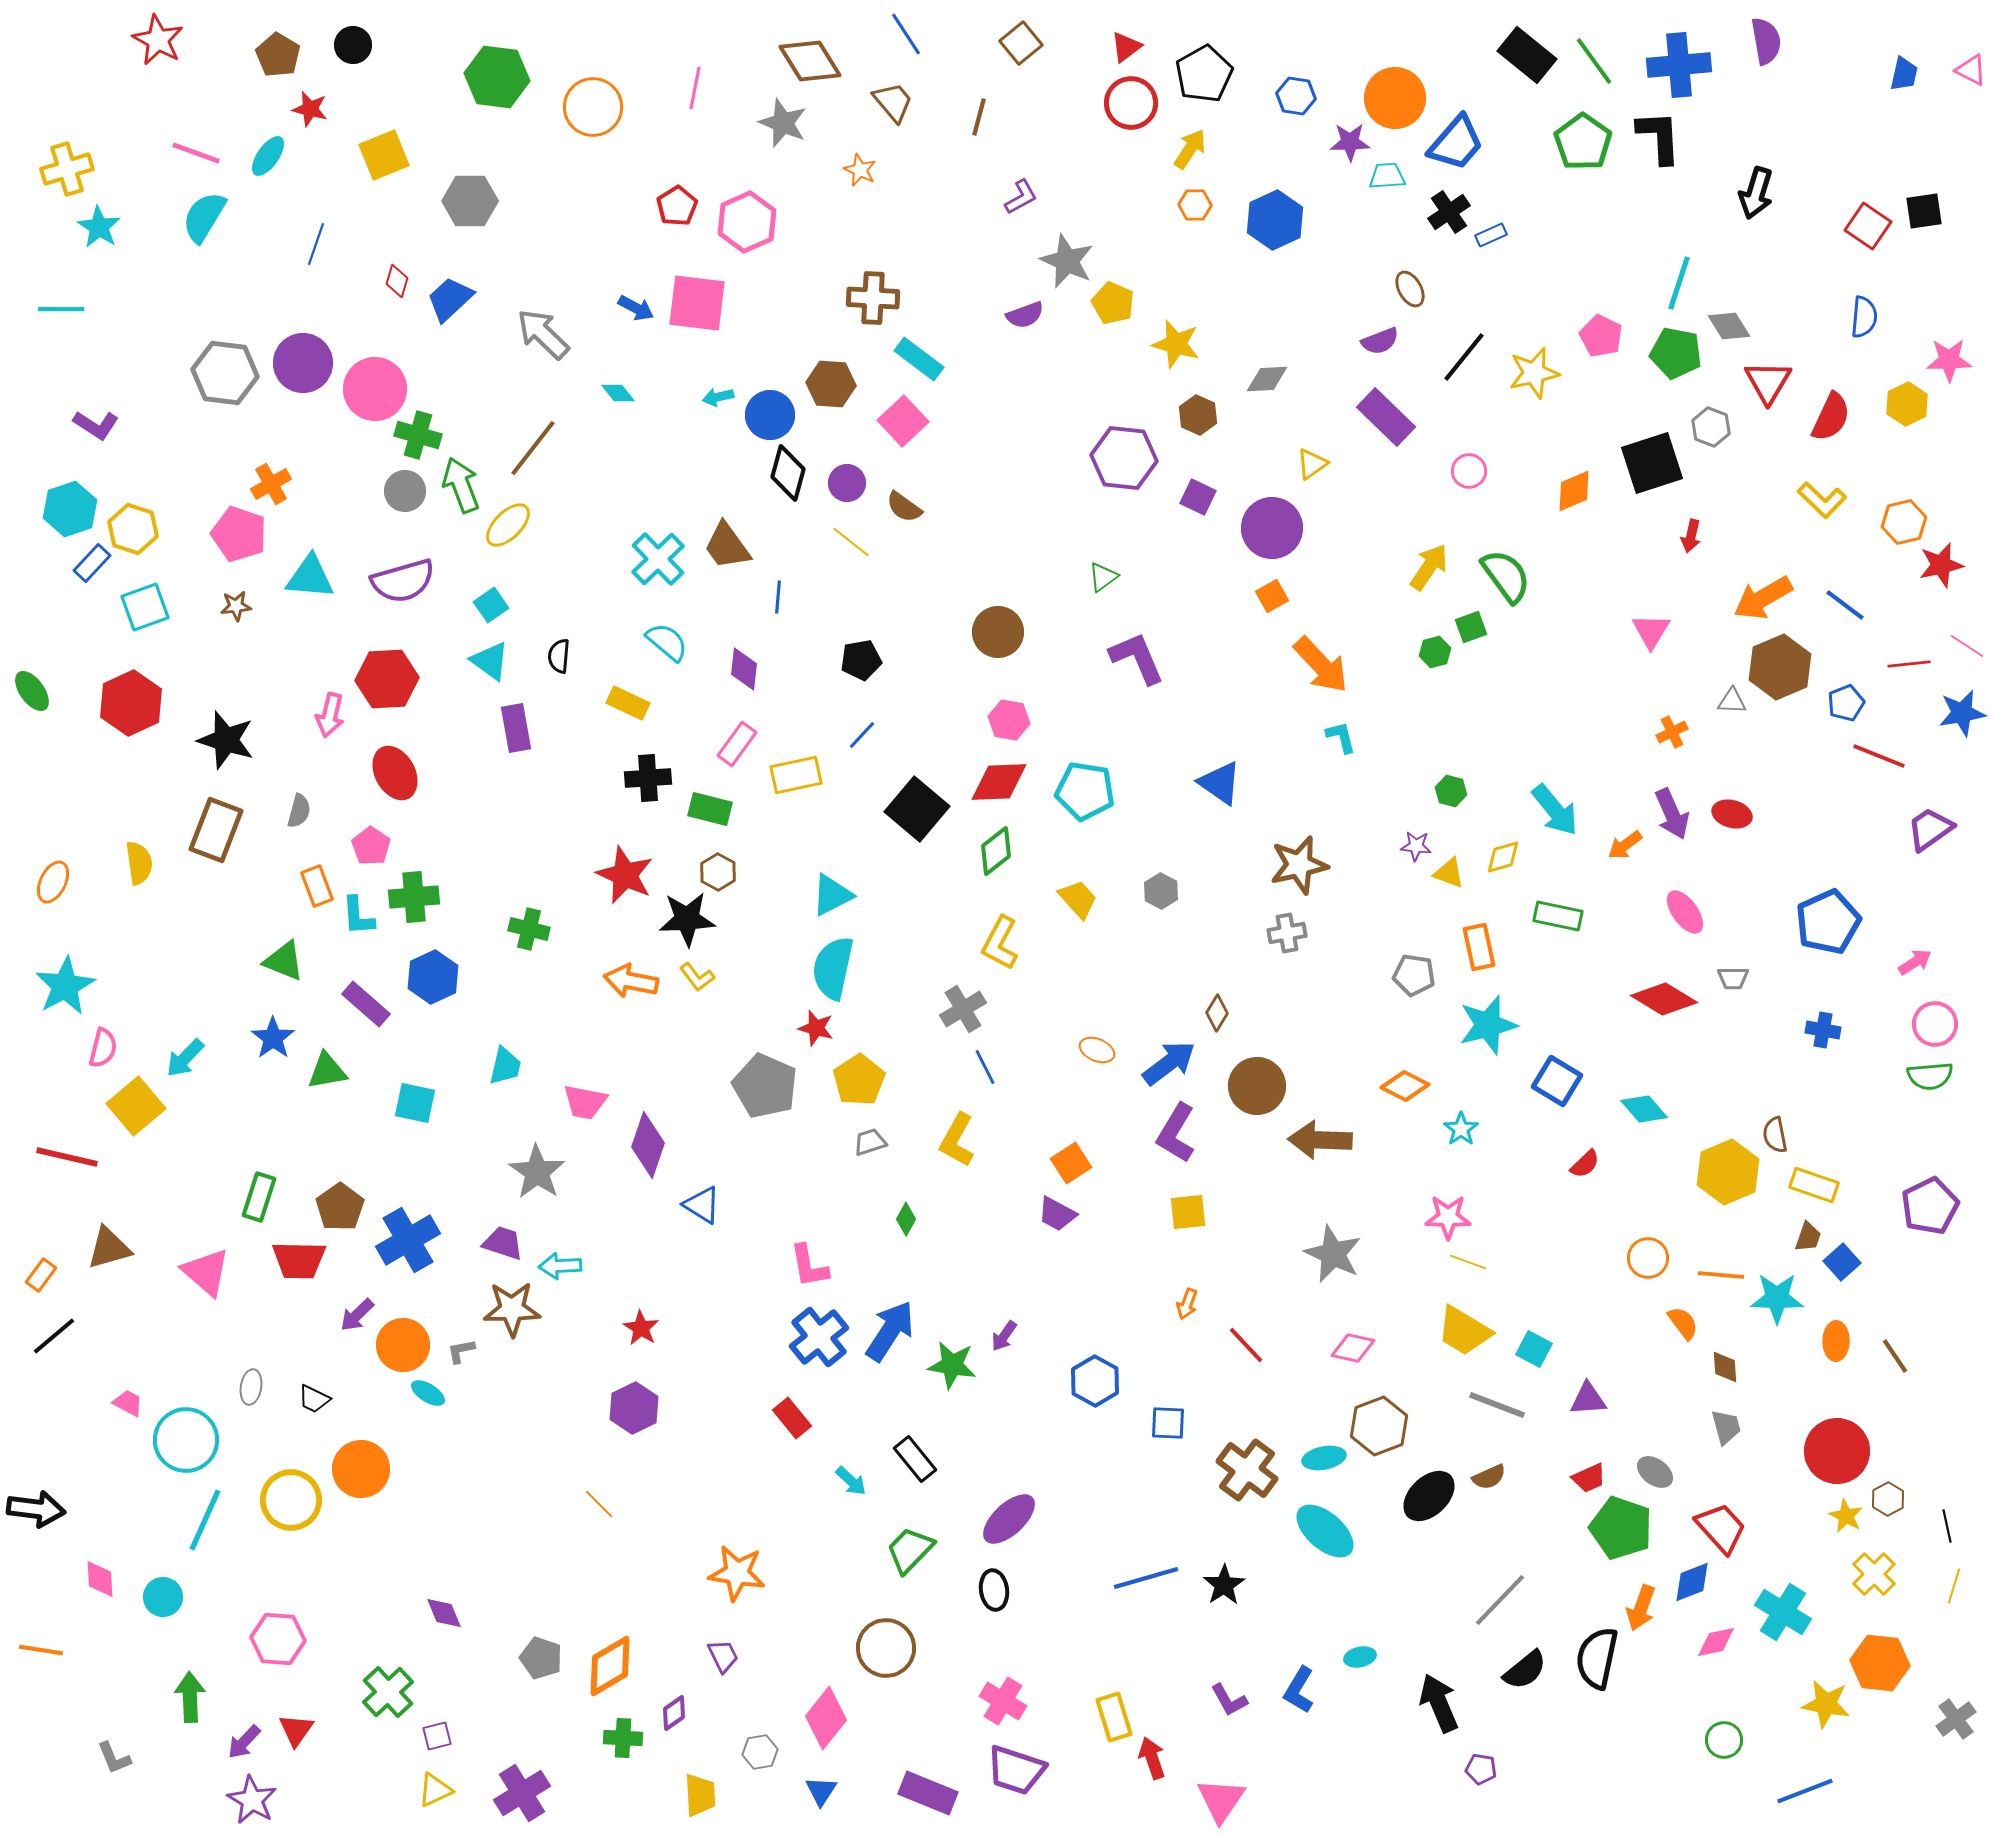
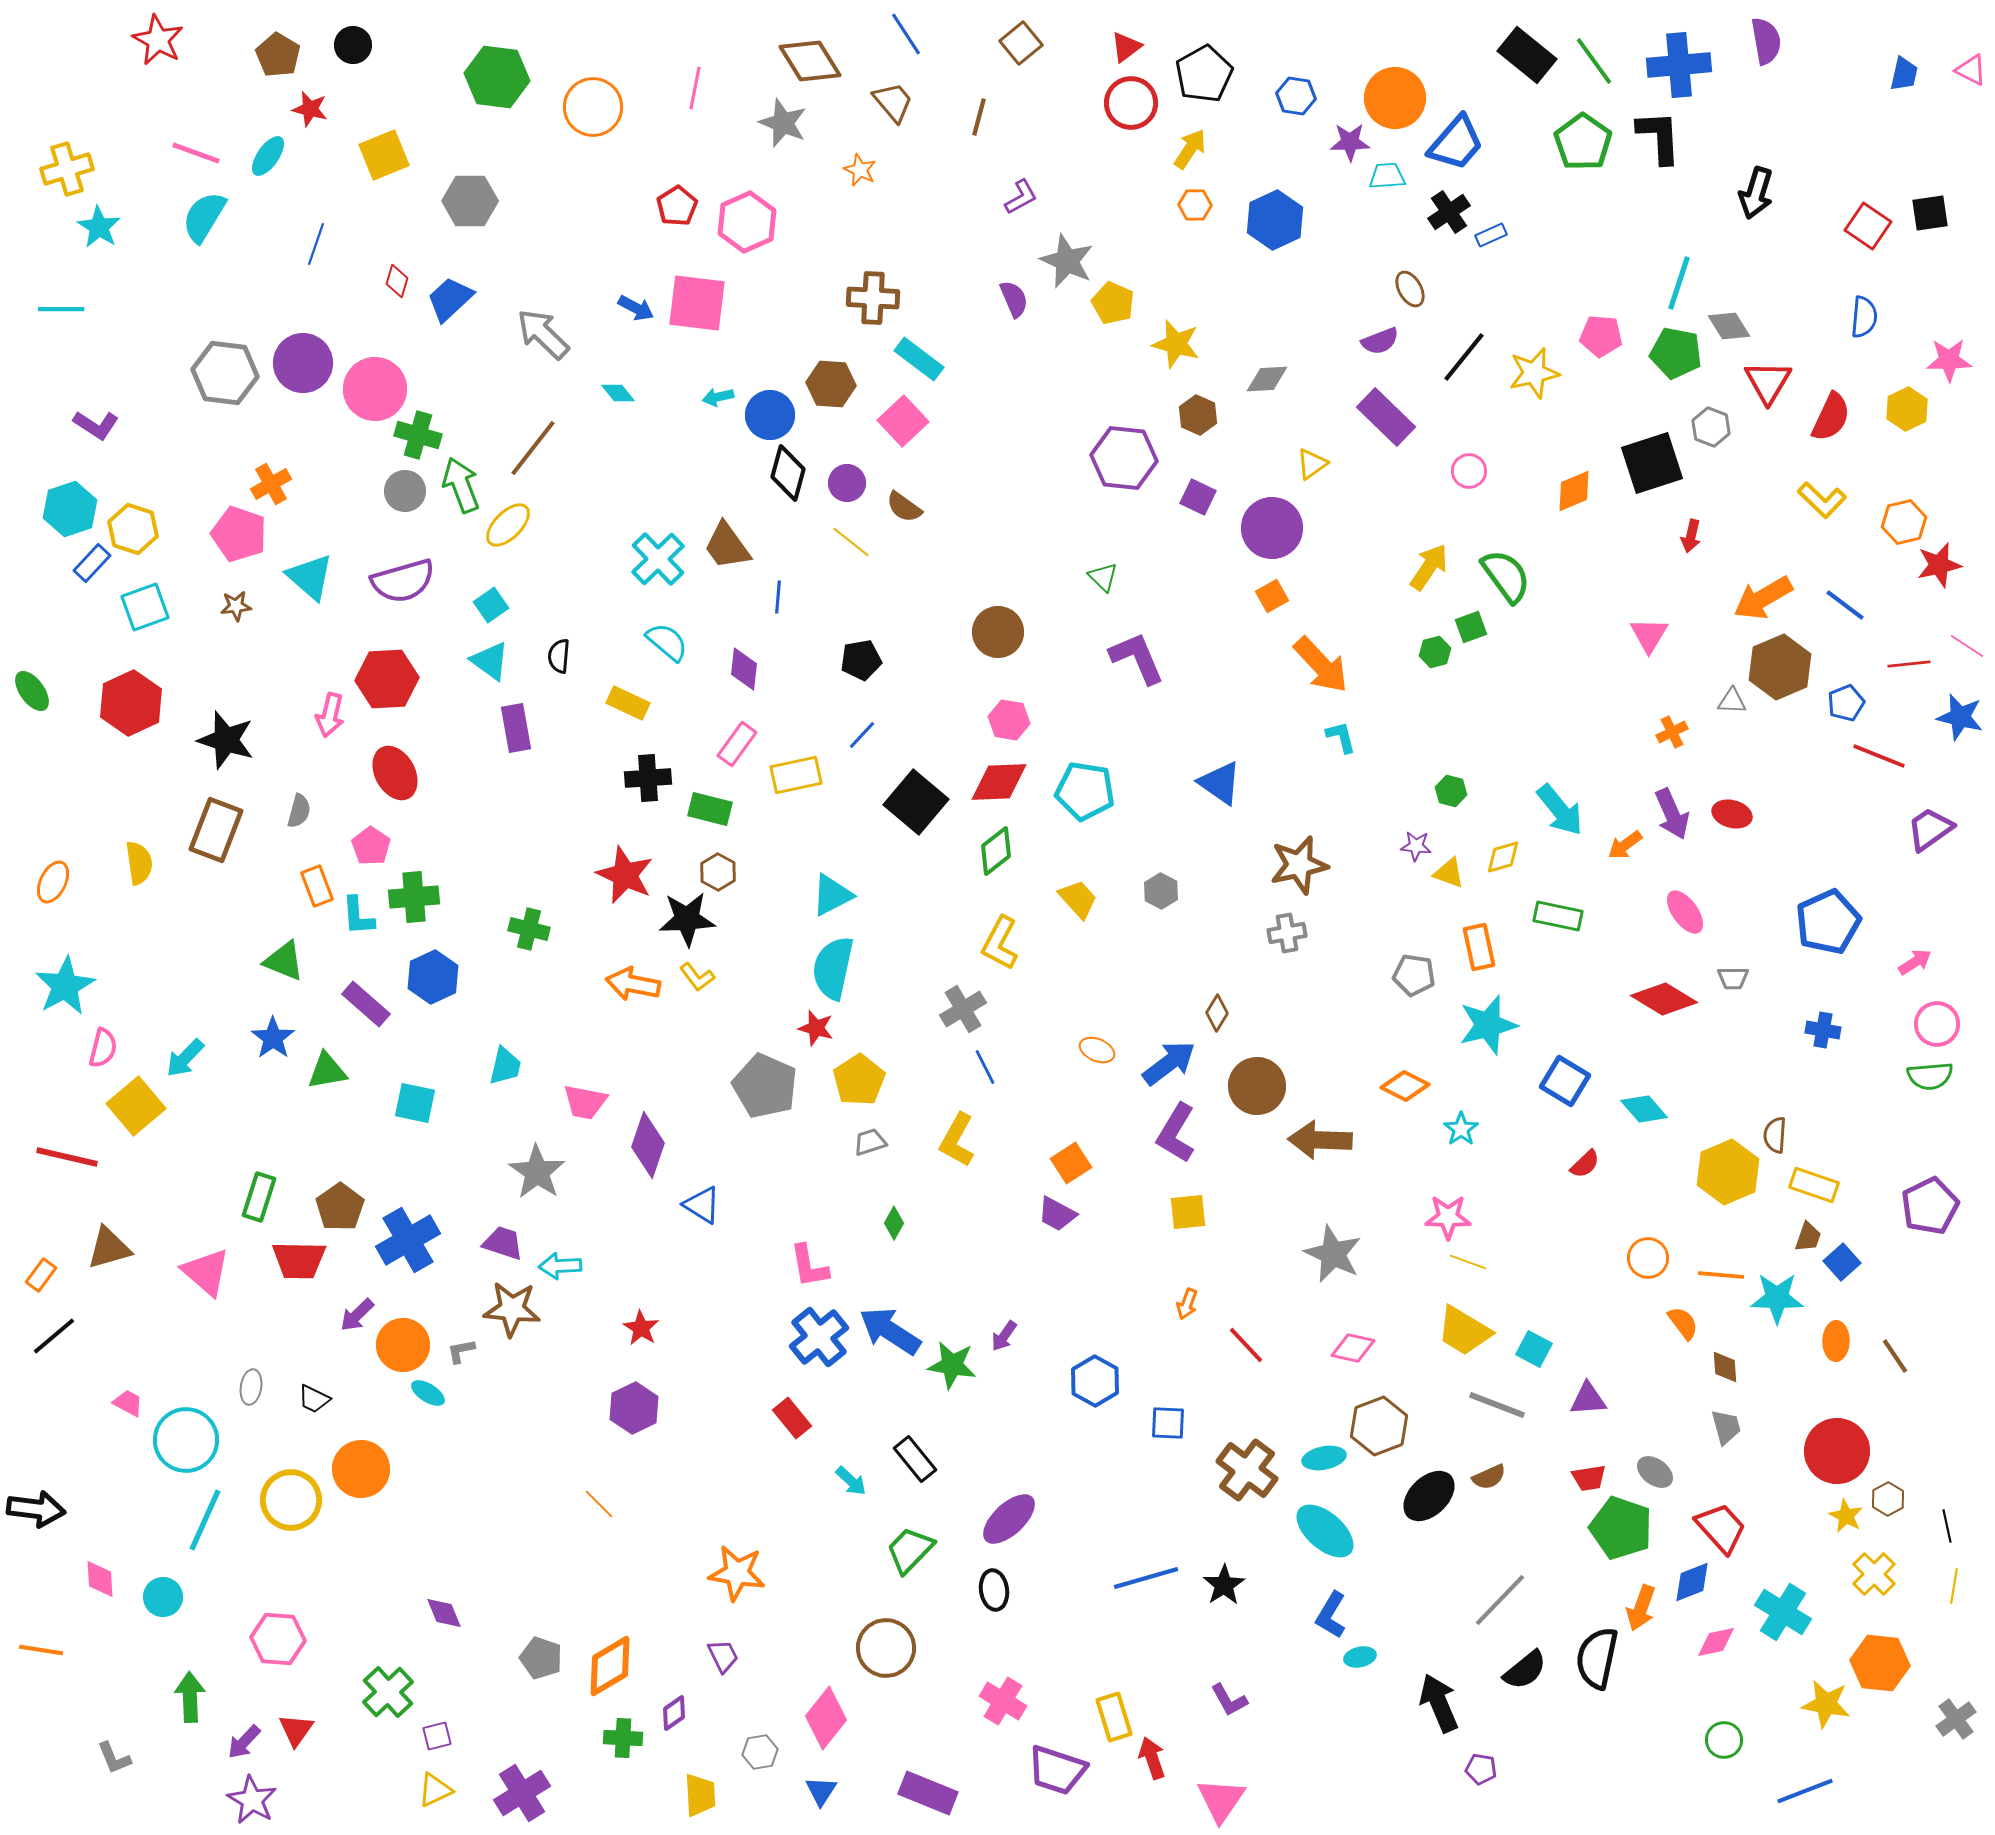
black square at (1924, 211): moved 6 px right, 2 px down
purple semicircle at (1025, 315): moved 11 px left, 16 px up; rotated 93 degrees counterclockwise
pink pentagon at (1601, 336): rotated 21 degrees counterclockwise
yellow hexagon at (1907, 404): moved 5 px down
red star at (1941, 565): moved 2 px left
cyan triangle at (310, 577): rotated 36 degrees clockwise
green triangle at (1103, 577): rotated 40 degrees counterclockwise
pink triangle at (1651, 631): moved 2 px left, 4 px down
blue star at (1962, 713): moved 2 px left, 4 px down; rotated 24 degrees clockwise
black square at (917, 809): moved 1 px left, 7 px up
cyan arrow at (1555, 810): moved 5 px right
orange arrow at (631, 981): moved 2 px right, 3 px down
pink circle at (1935, 1024): moved 2 px right
blue square at (1557, 1081): moved 8 px right
brown semicircle at (1775, 1135): rotated 15 degrees clockwise
green diamond at (906, 1219): moved 12 px left, 4 px down
brown star at (512, 1309): rotated 6 degrees clockwise
blue arrow at (890, 1331): rotated 90 degrees counterclockwise
red trapezoid at (1589, 1478): rotated 15 degrees clockwise
yellow line at (1954, 1586): rotated 8 degrees counterclockwise
blue L-shape at (1299, 1690): moved 32 px right, 75 px up
purple trapezoid at (1016, 1770): moved 41 px right
